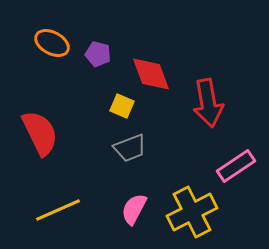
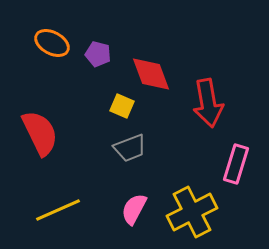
pink rectangle: moved 2 px up; rotated 39 degrees counterclockwise
